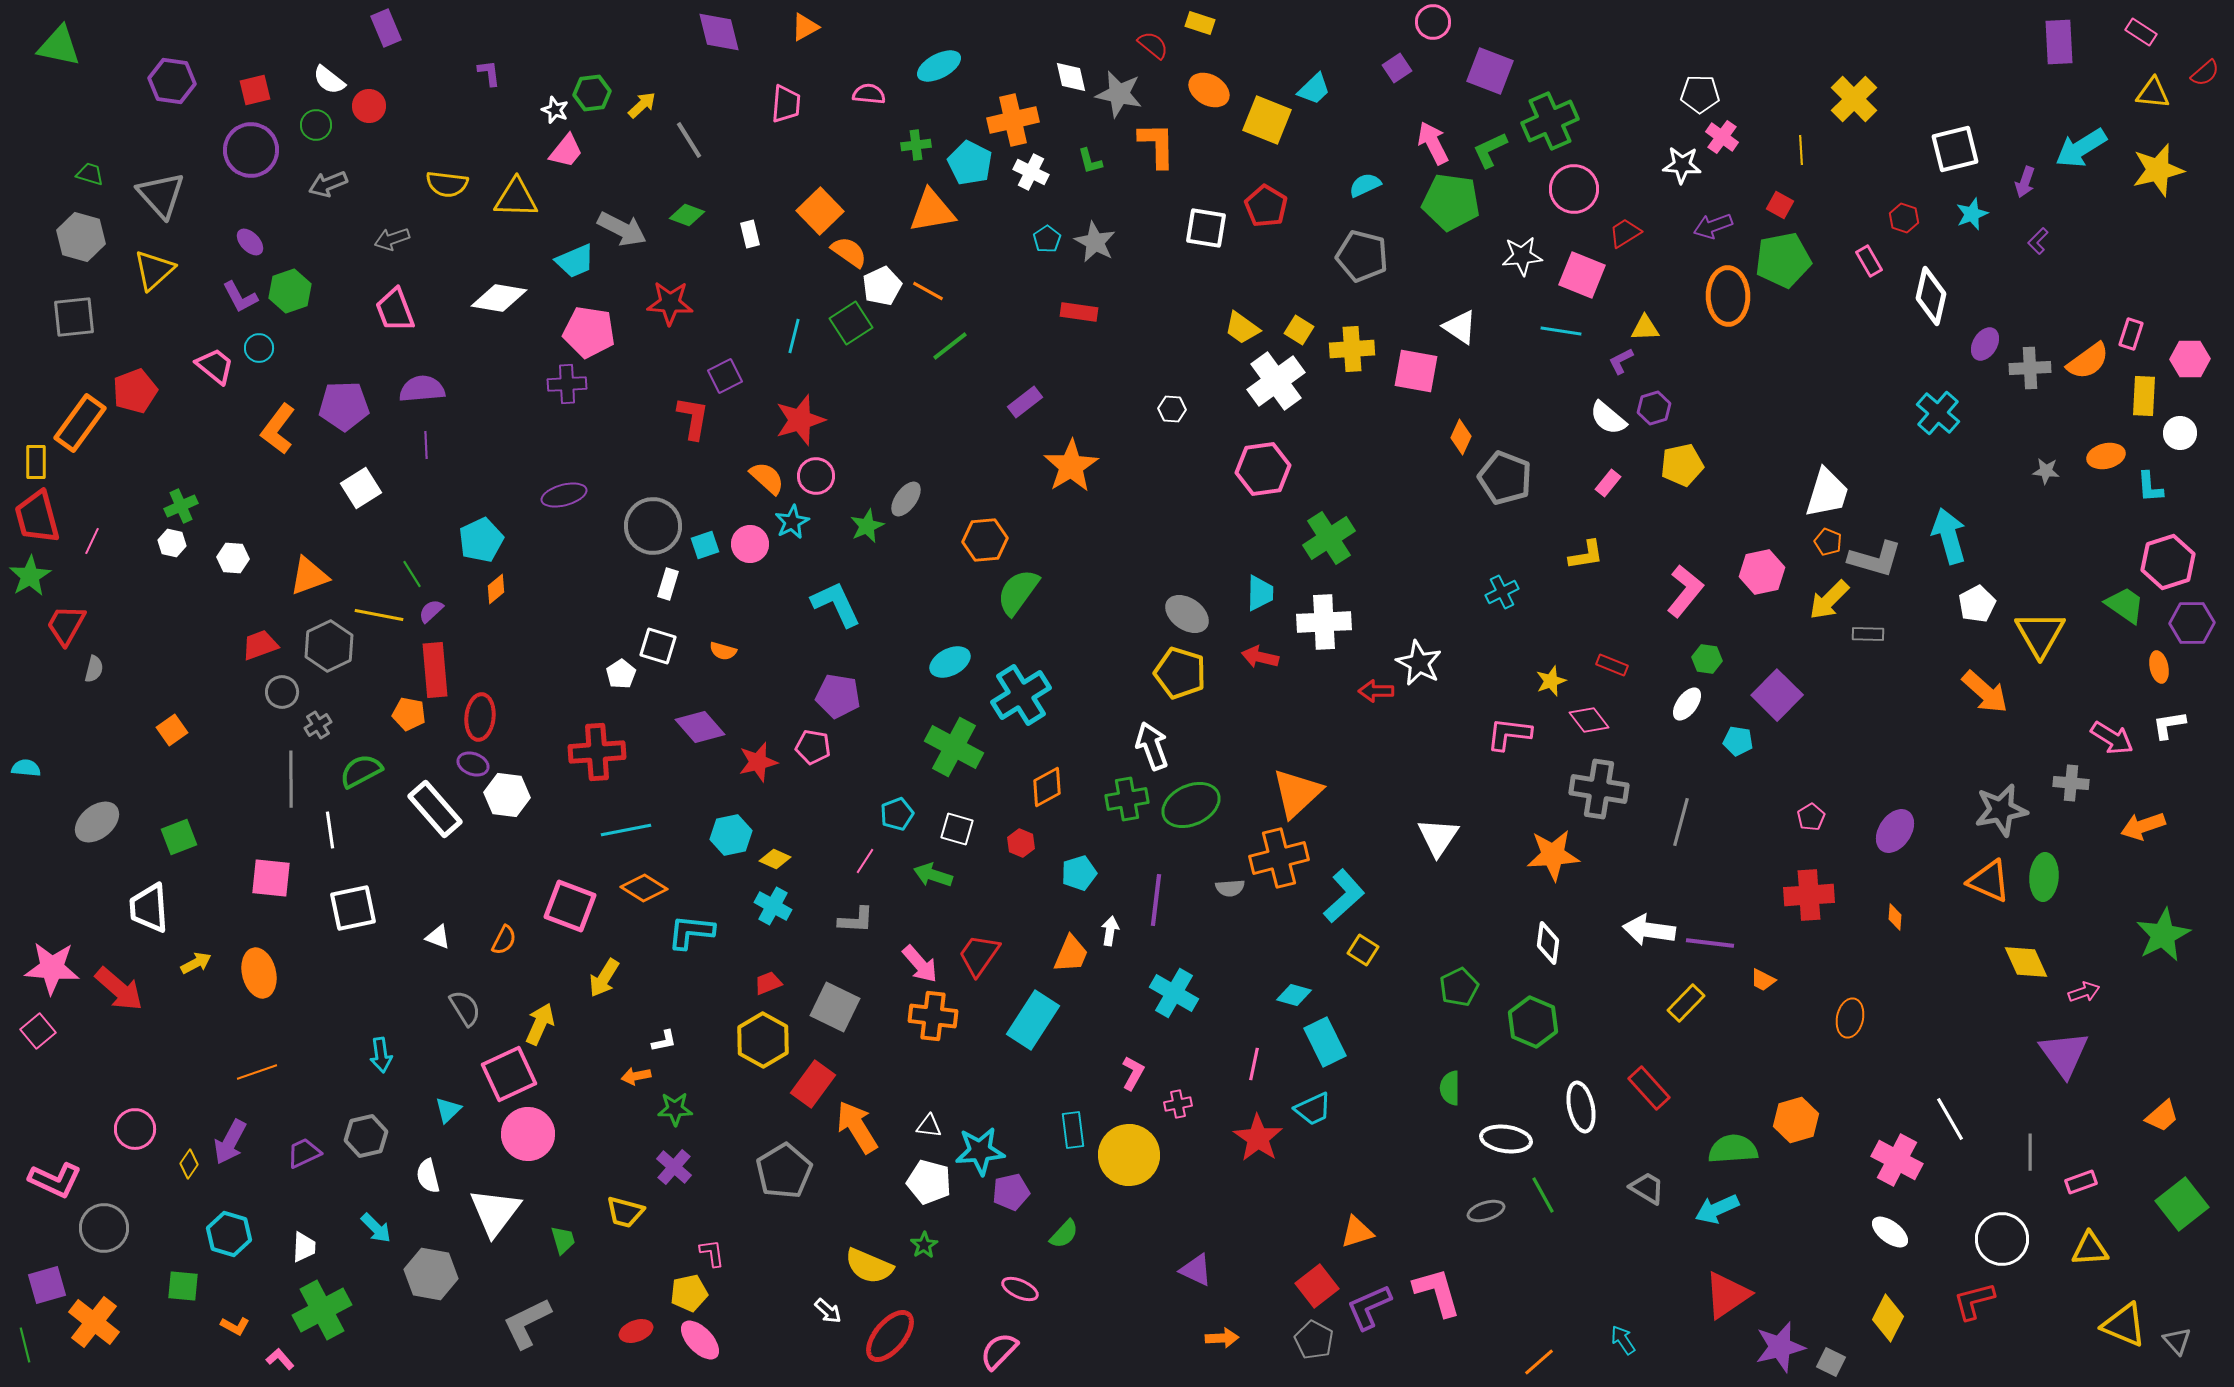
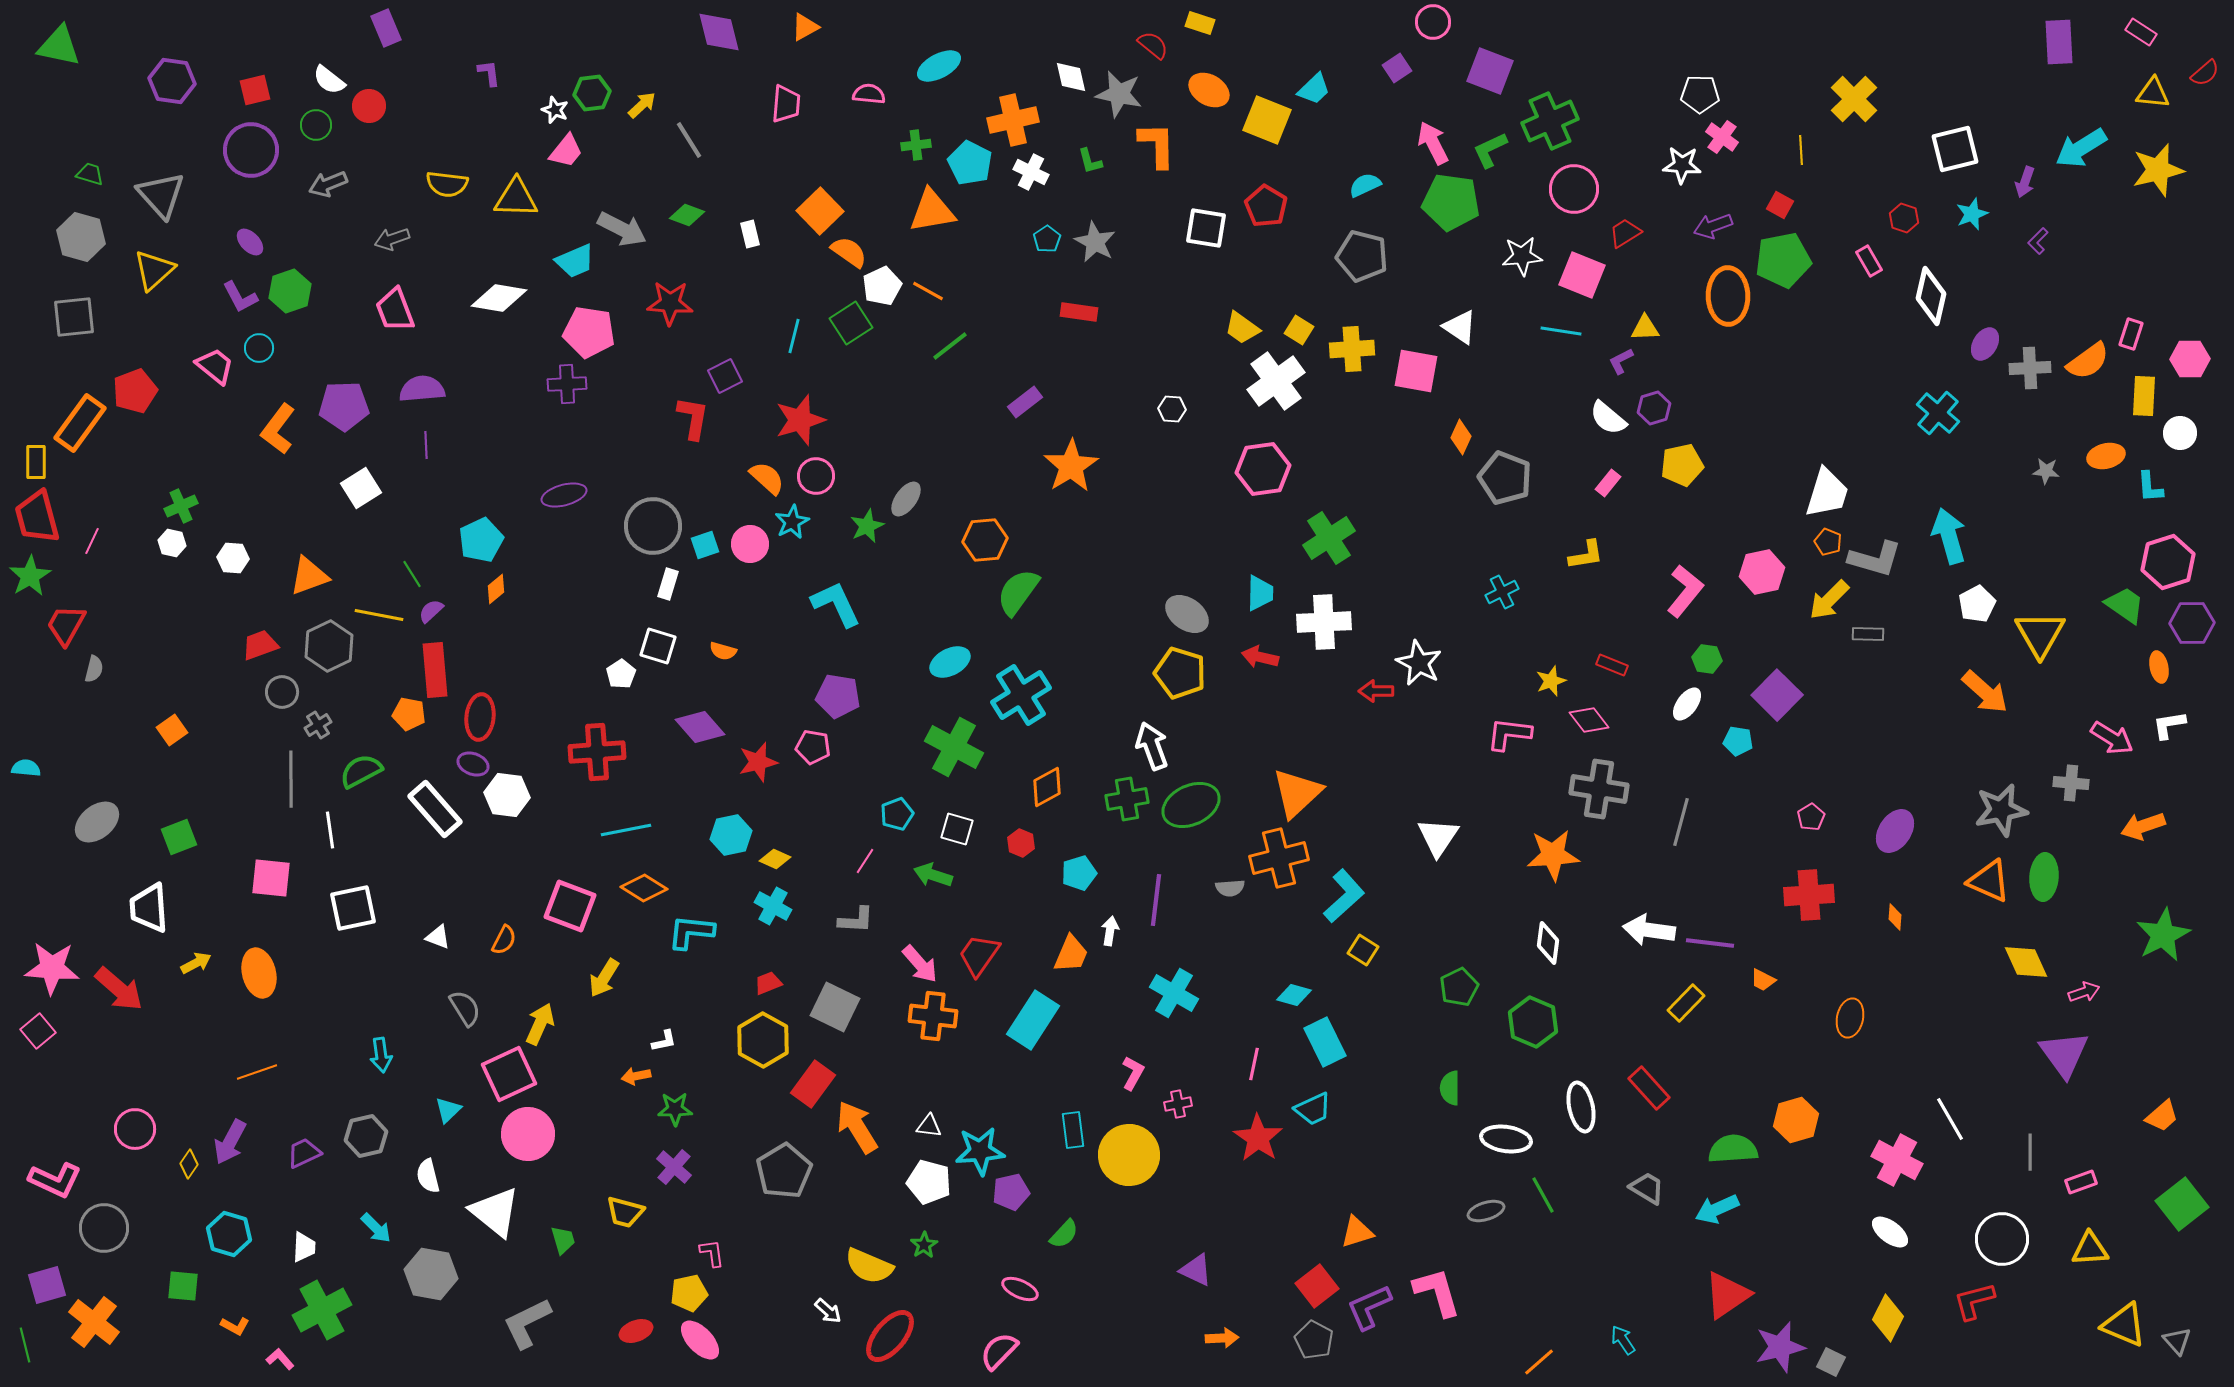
white triangle at (495, 1212): rotated 28 degrees counterclockwise
